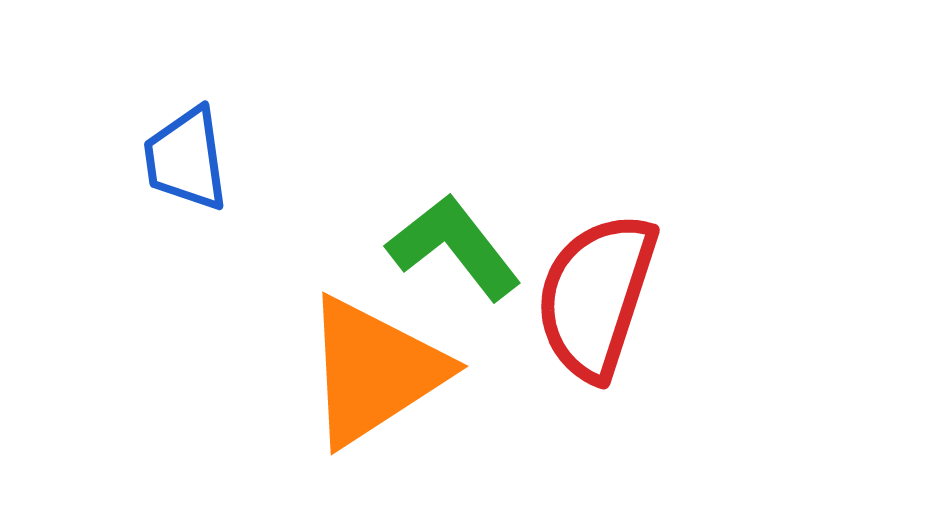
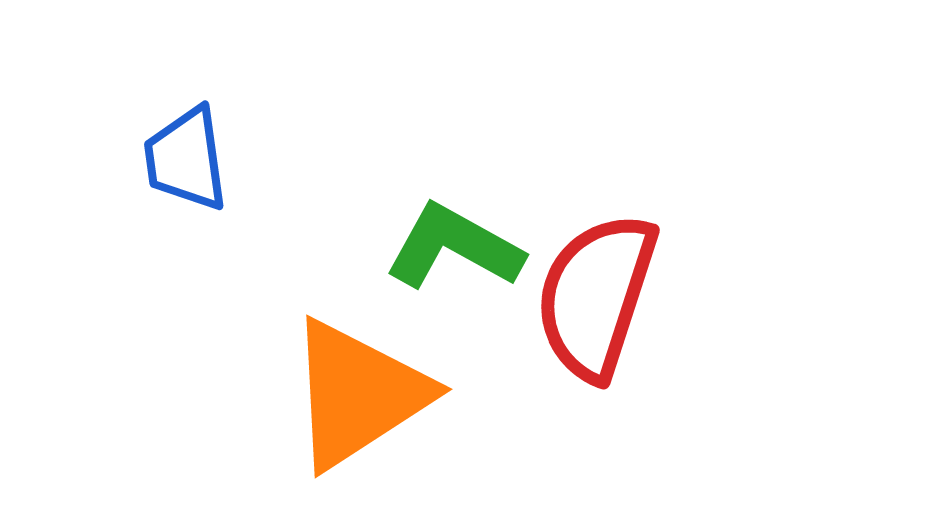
green L-shape: rotated 23 degrees counterclockwise
orange triangle: moved 16 px left, 23 px down
